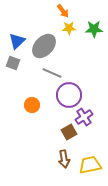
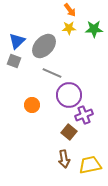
orange arrow: moved 7 px right, 1 px up
gray square: moved 1 px right, 2 px up
purple cross: moved 2 px up; rotated 12 degrees clockwise
brown square: rotated 21 degrees counterclockwise
